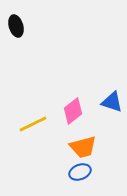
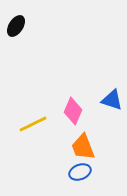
black ellipse: rotated 50 degrees clockwise
blue triangle: moved 2 px up
pink diamond: rotated 28 degrees counterclockwise
orange trapezoid: rotated 84 degrees clockwise
